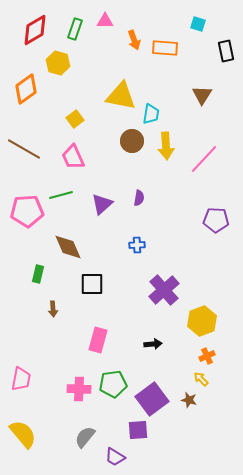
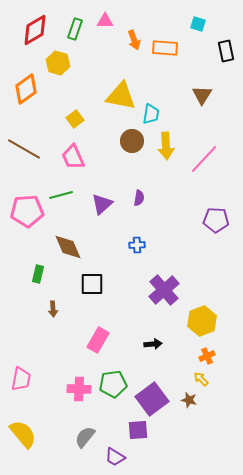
pink rectangle at (98, 340): rotated 15 degrees clockwise
